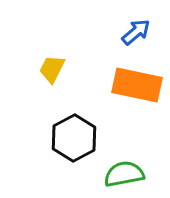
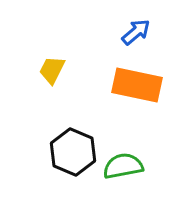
yellow trapezoid: moved 1 px down
black hexagon: moved 1 px left, 14 px down; rotated 9 degrees counterclockwise
green semicircle: moved 1 px left, 8 px up
